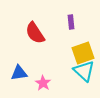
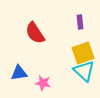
purple rectangle: moved 9 px right
pink star: rotated 21 degrees counterclockwise
